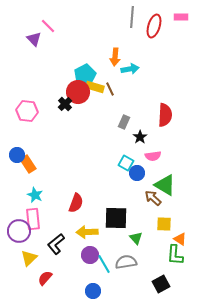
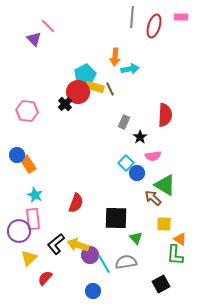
cyan square at (126, 163): rotated 14 degrees clockwise
yellow arrow at (87, 232): moved 9 px left, 13 px down; rotated 20 degrees clockwise
